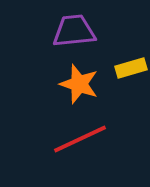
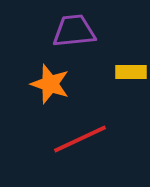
yellow rectangle: moved 4 px down; rotated 16 degrees clockwise
orange star: moved 29 px left
